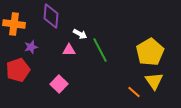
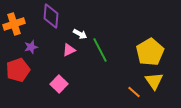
orange cross: rotated 25 degrees counterclockwise
pink triangle: rotated 24 degrees counterclockwise
